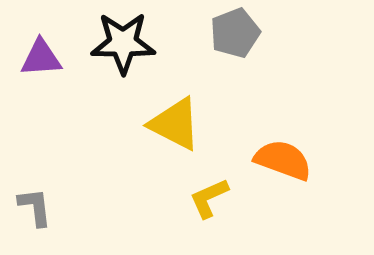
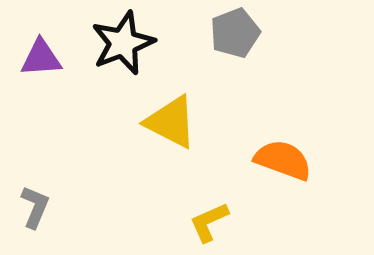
black star: rotated 22 degrees counterclockwise
yellow triangle: moved 4 px left, 2 px up
yellow L-shape: moved 24 px down
gray L-shape: rotated 30 degrees clockwise
